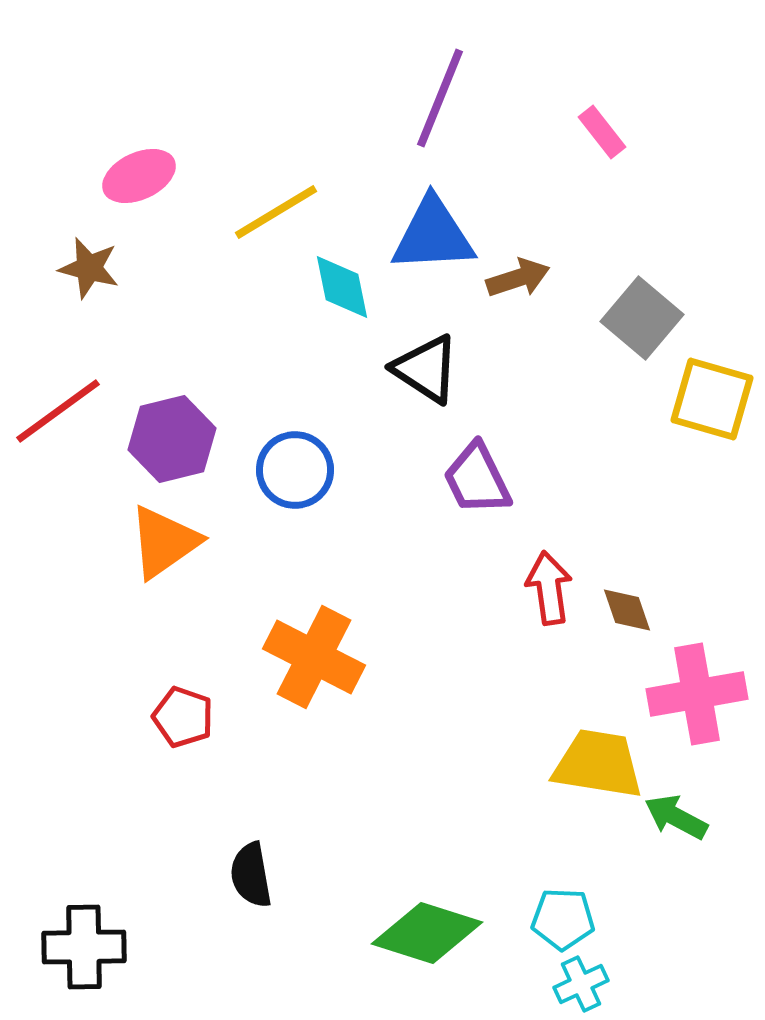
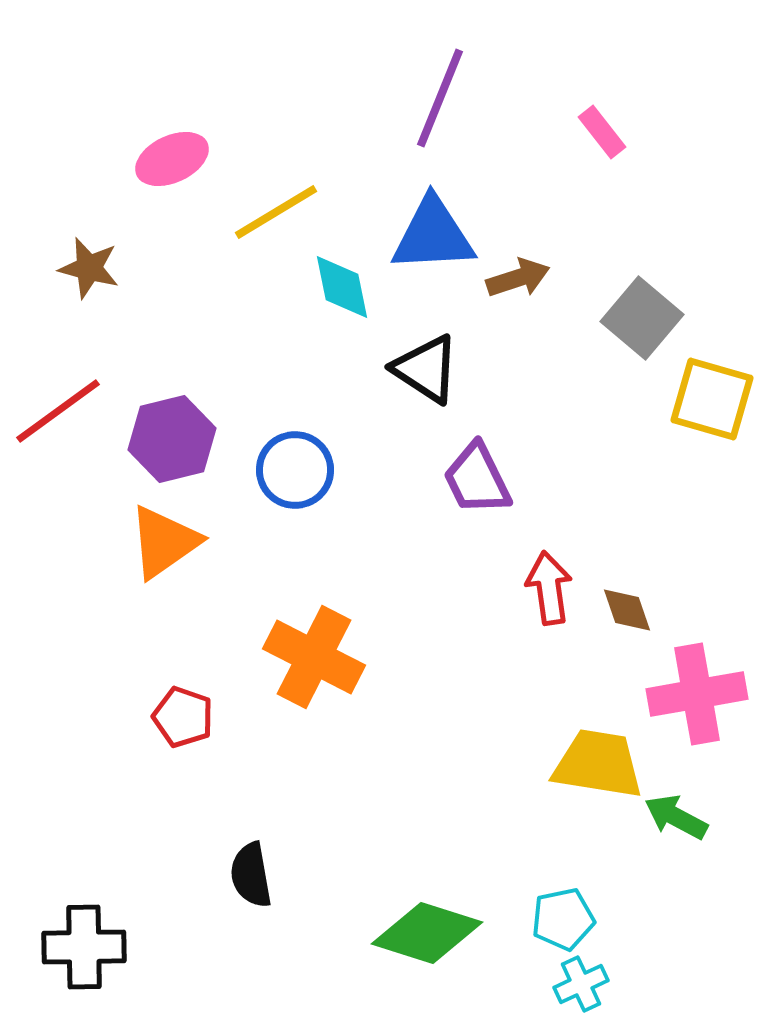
pink ellipse: moved 33 px right, 17 px up
cyan pentagon: rotated 14 degrees counterclockwise
